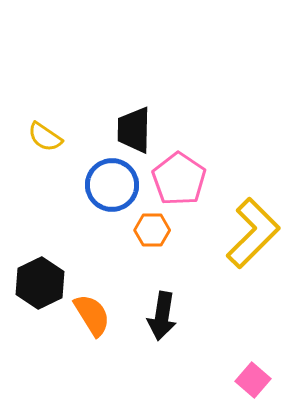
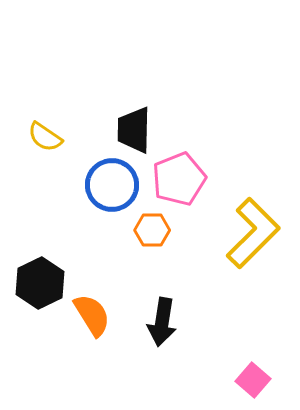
pink pentagon: rotated 16 degrees clockwise
black arrow: moved 6 px down
